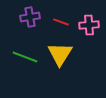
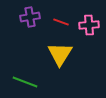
green line: moved 25 px down
